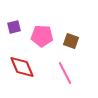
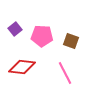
purple square: moved 1 px right, 2 px down; rotated 24 degrees counterclockwise
red diamond: rotated 60 degrees counterclockwise
